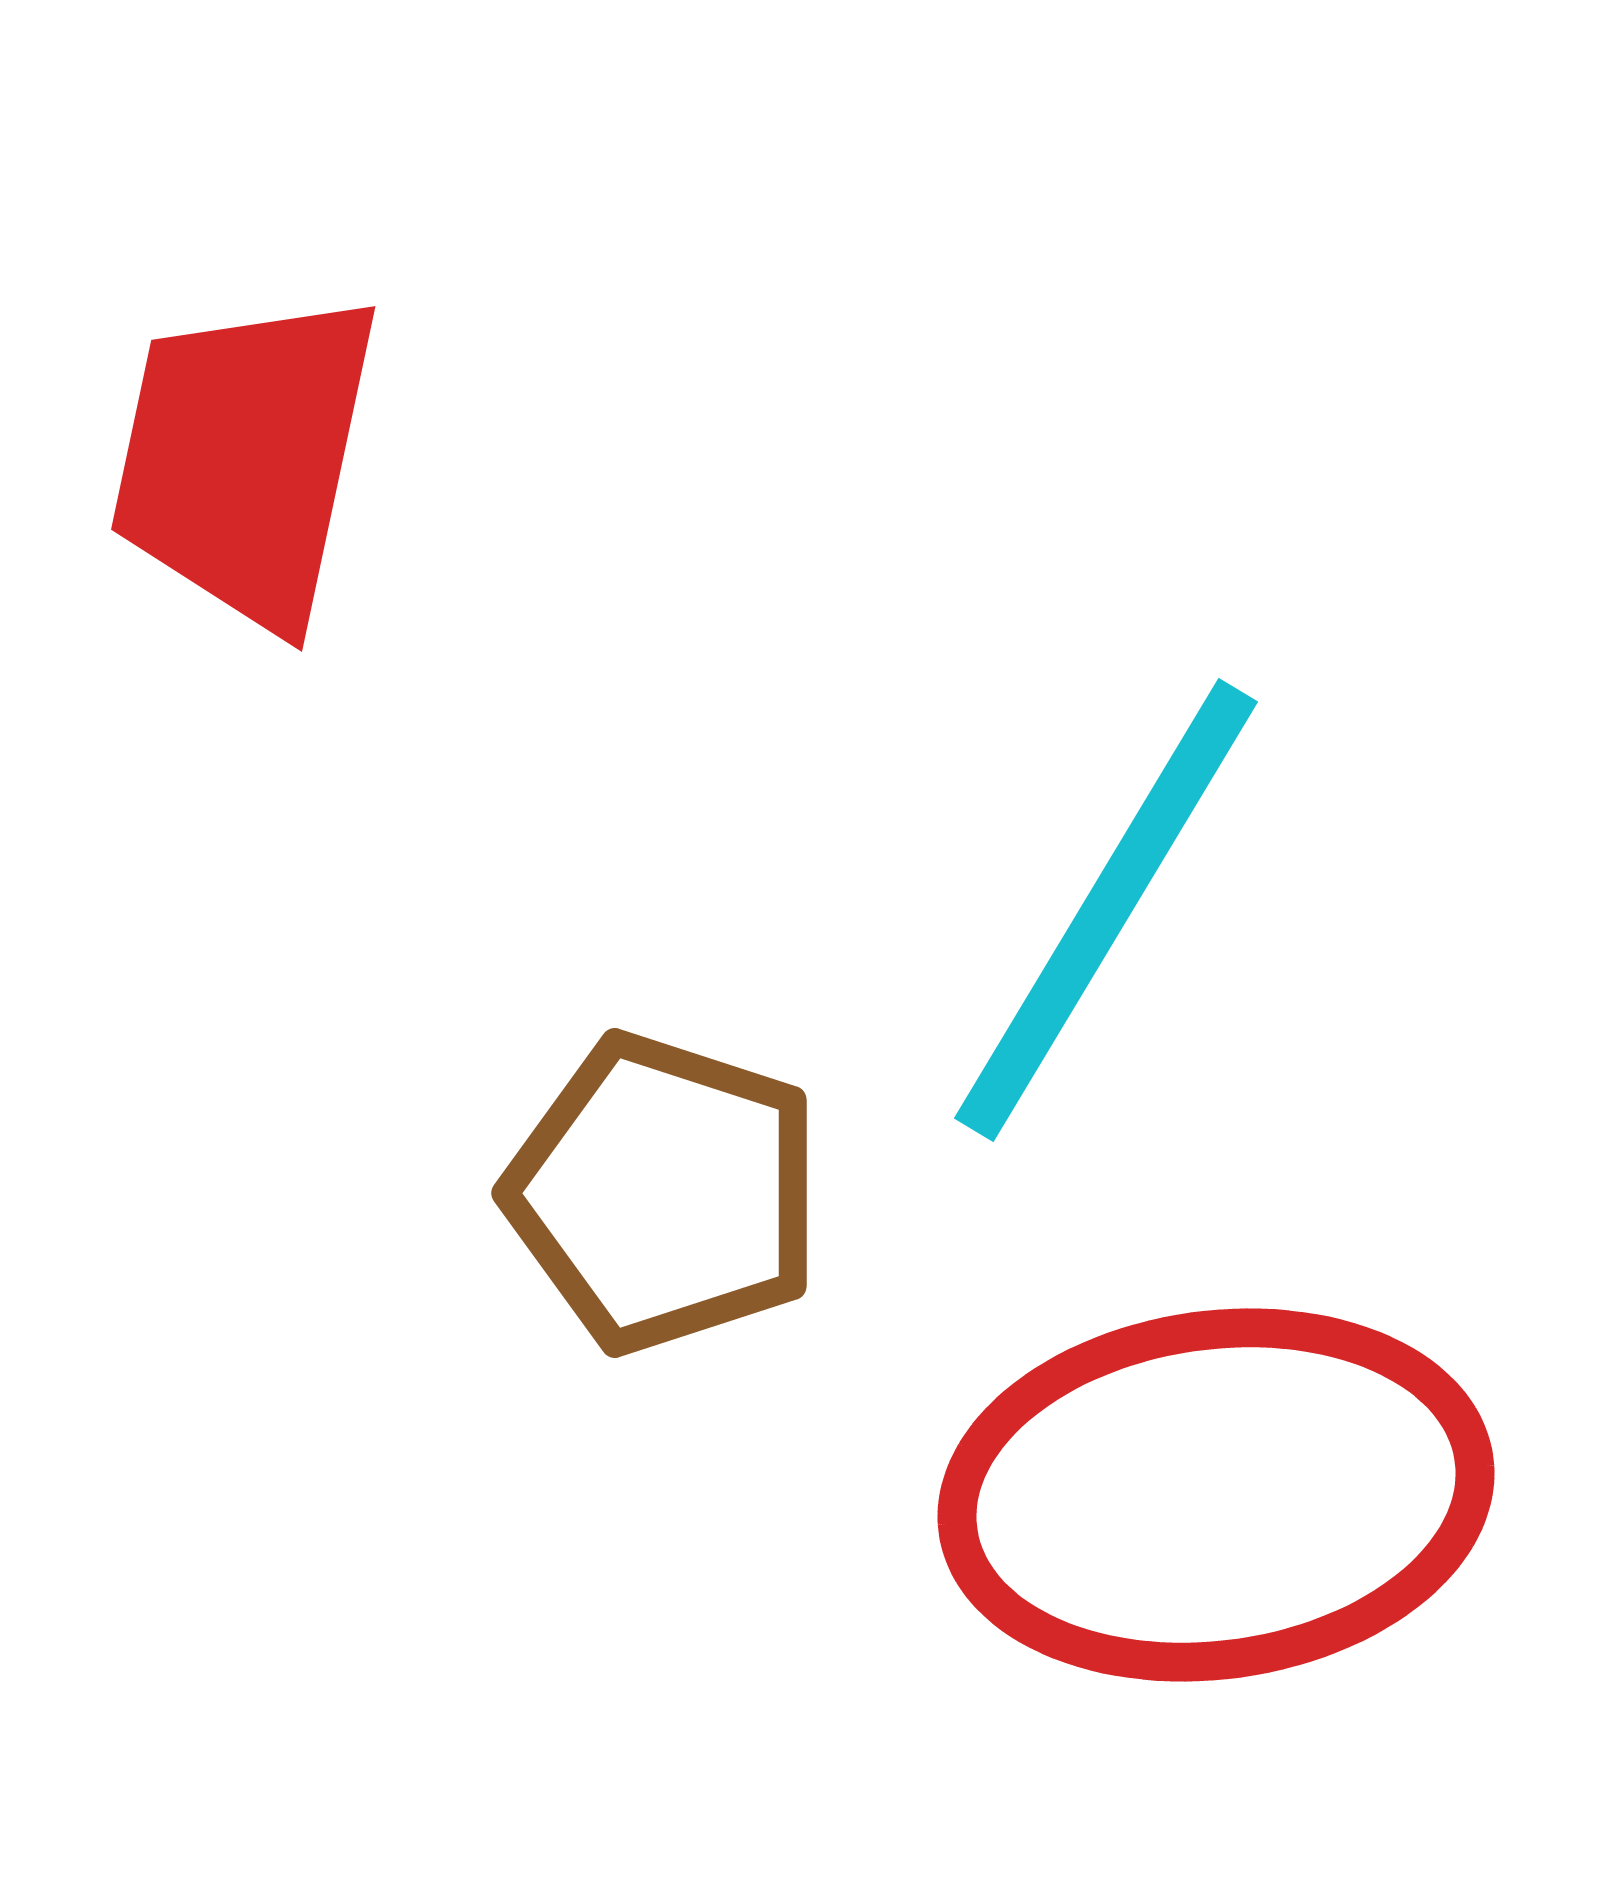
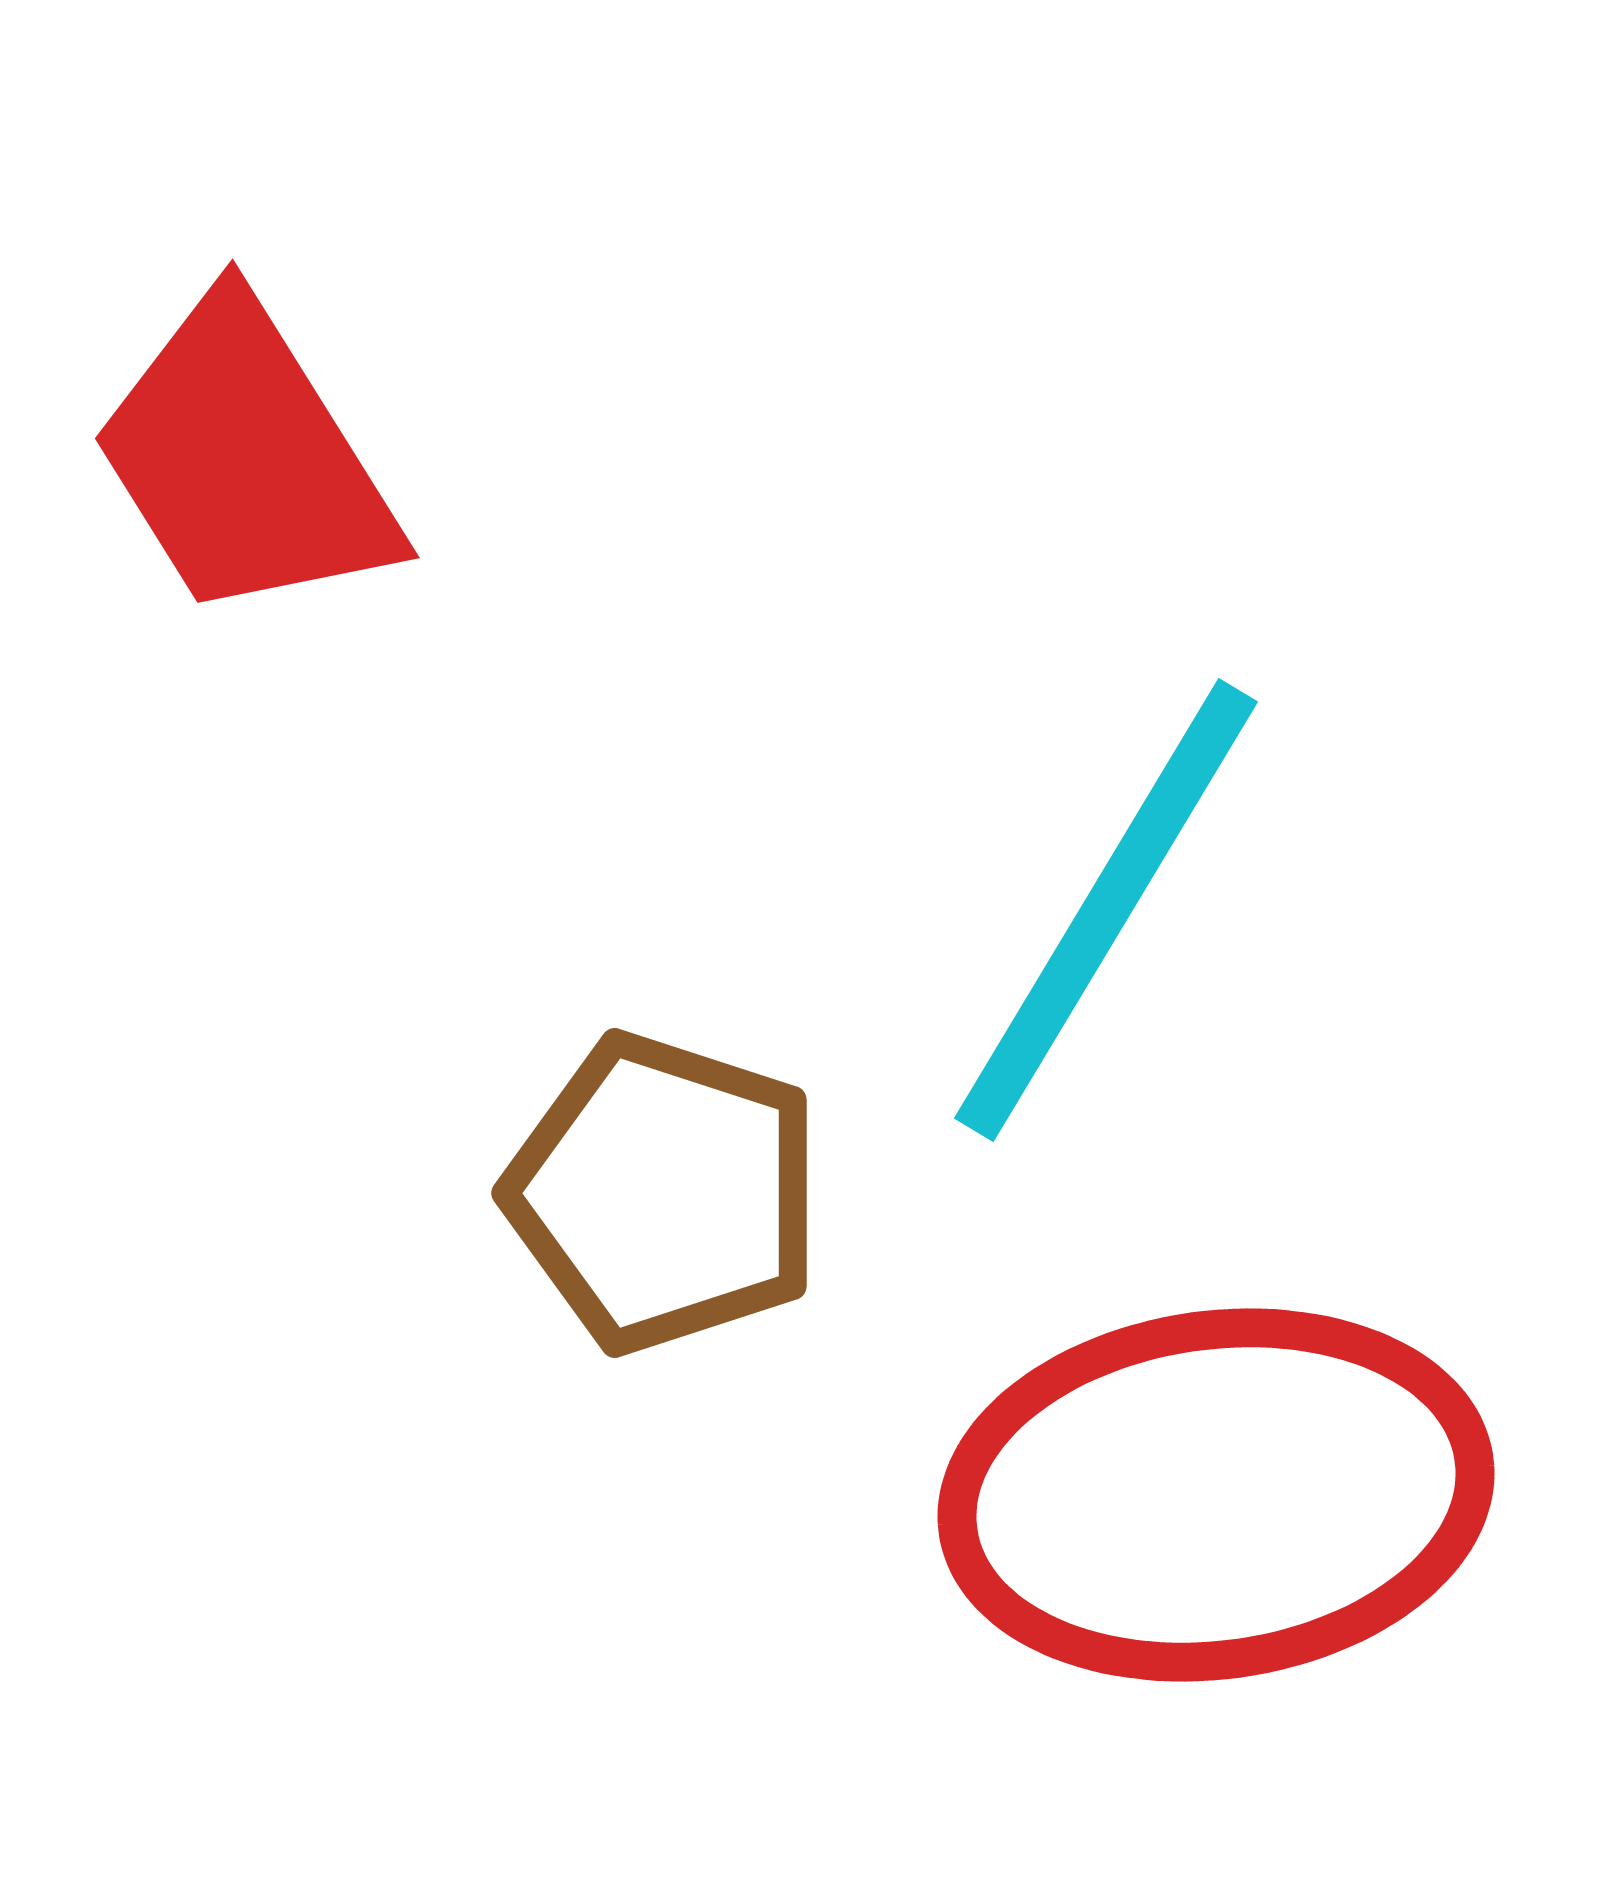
red trapezoid: rotated 44 degrees counterclockwise
